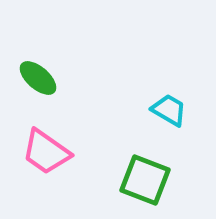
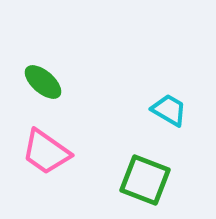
green ellipse: moved 5 px right, 4 px down
